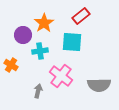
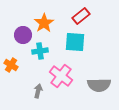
cyan square: moved 3 px right
